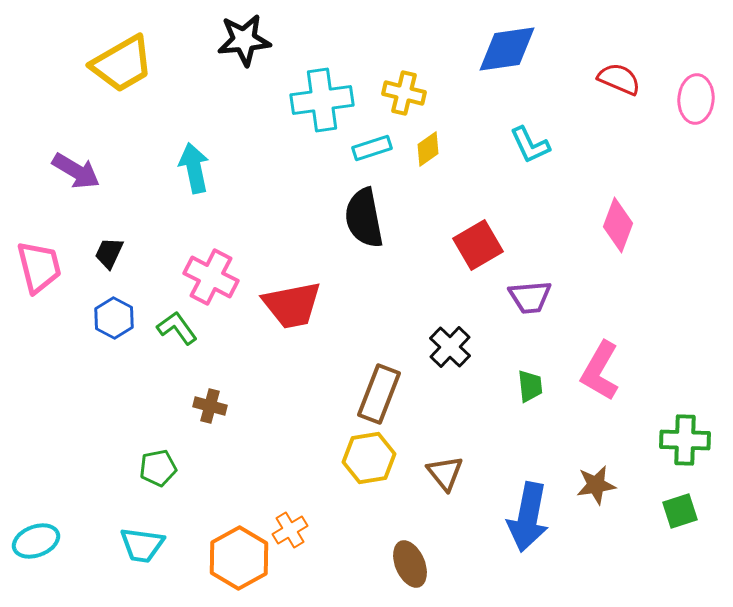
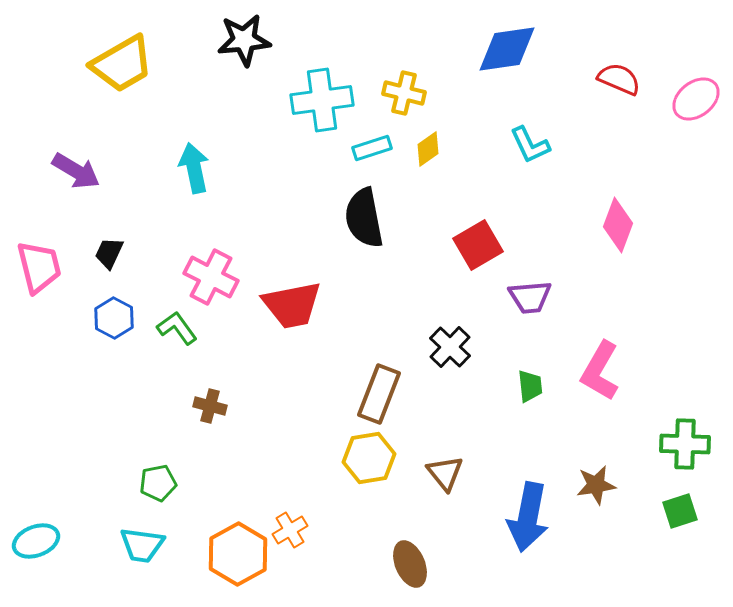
pink ellipse: rotated 48 degrees clockwise
green cross: moved 4 px down
green pentagon: moved 15 px down
orange hexagon: moved 1 px left, 4 px up
